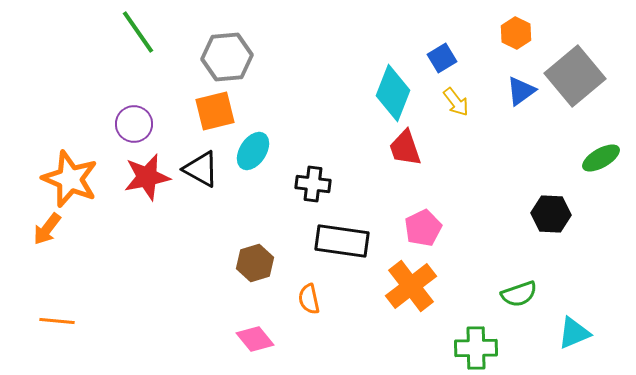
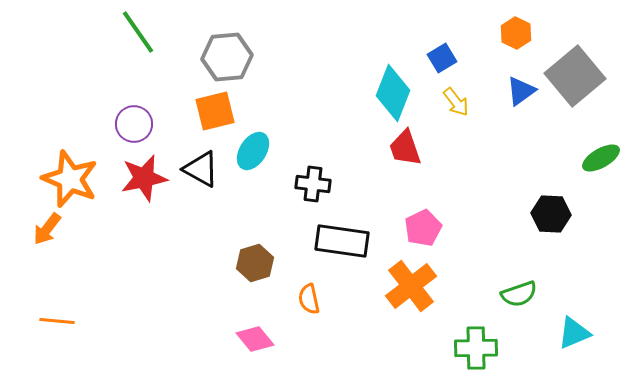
red star: moved 3 px left, 1 px down
